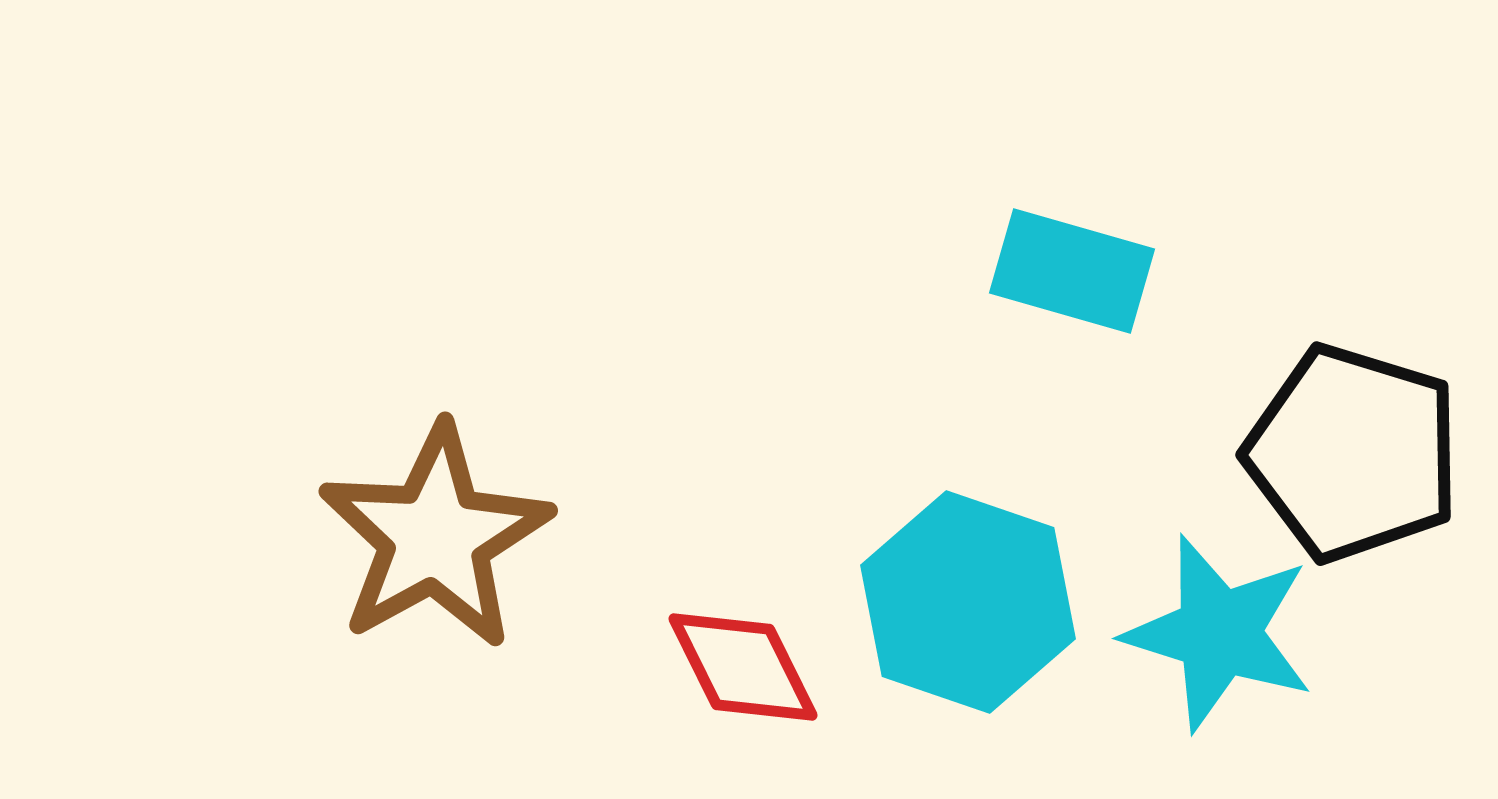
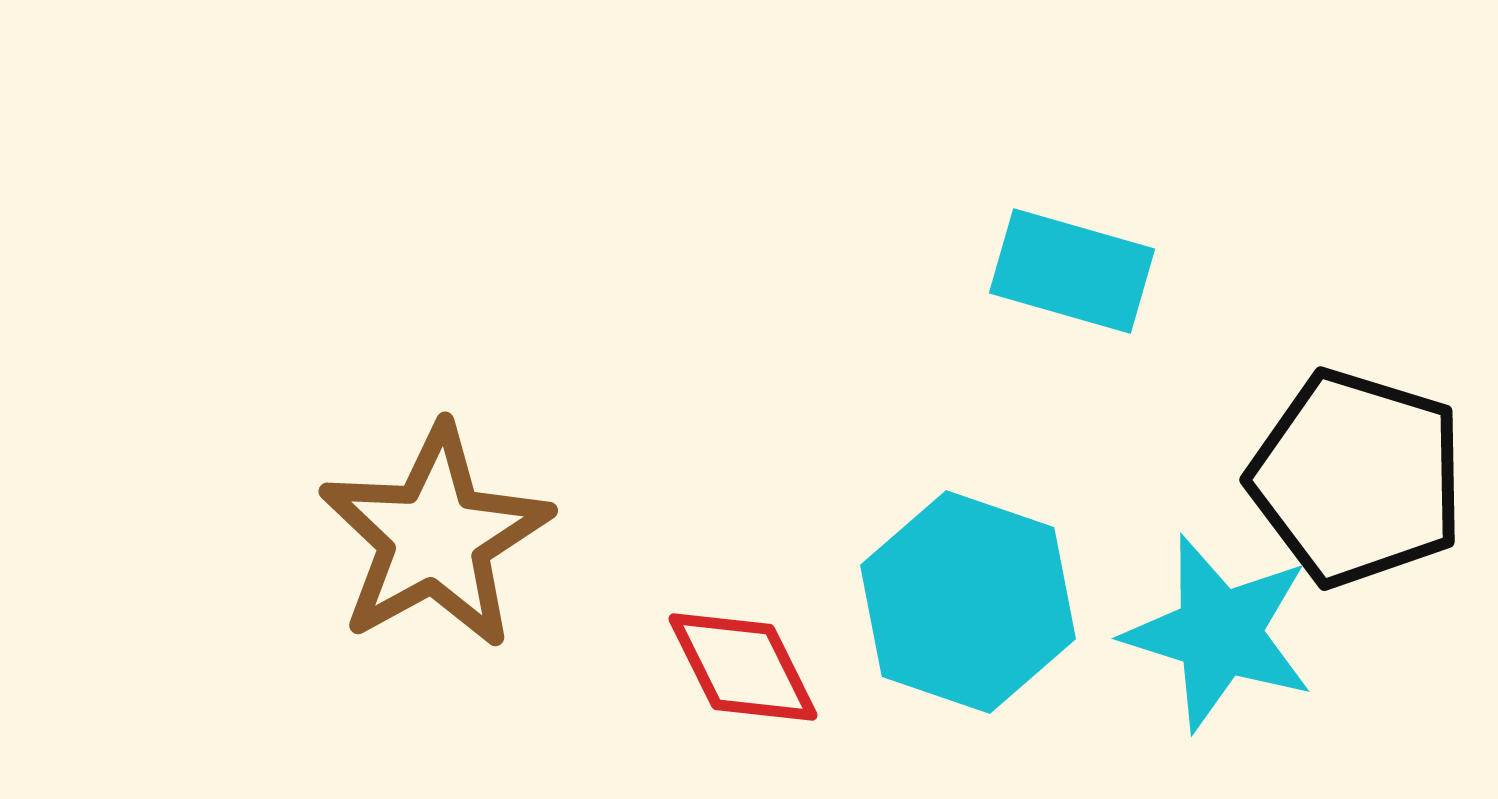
black pentagon: moved 4 px right, 25 px down
